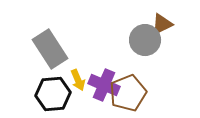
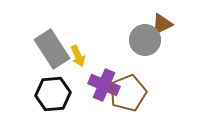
gray rectangle: moved 2 px right
yellow arrow: moved 24 px up
